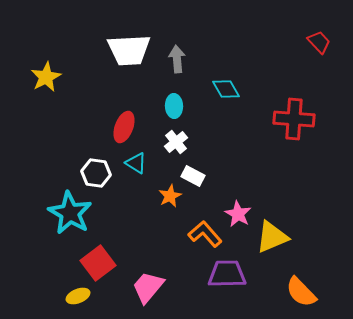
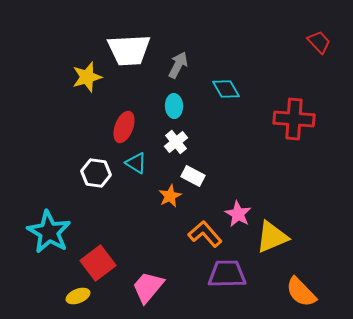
gray arrow: moved 1 px right, 6 px down; rotated 32 degrees clockwise
yellow star: moved 41 px right; rotated 12 degrees clockwise
cyan star: moved 21 px left, 19 px down
